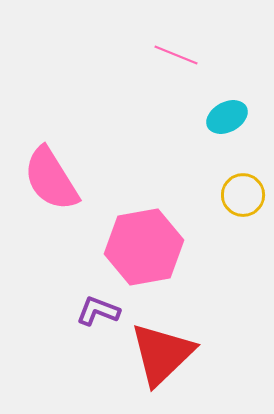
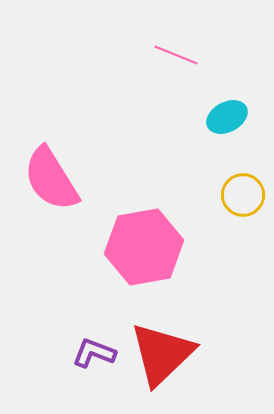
purple L-shape: moved 4 px left, 42 px down
